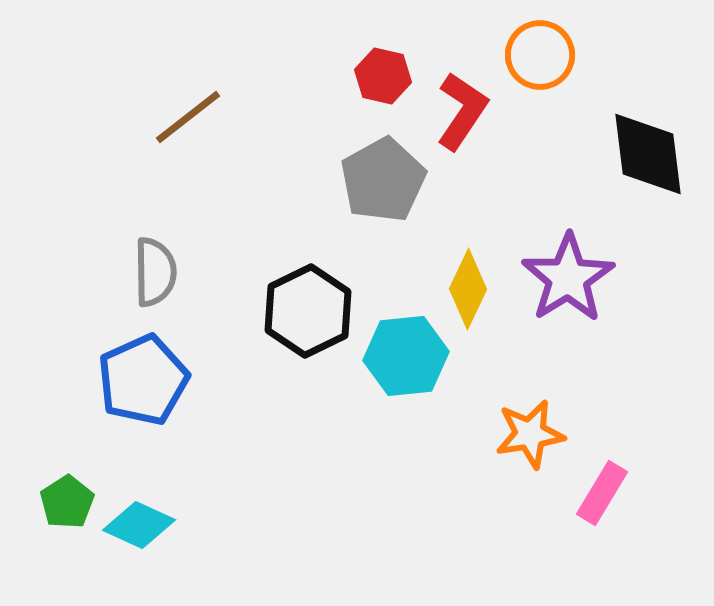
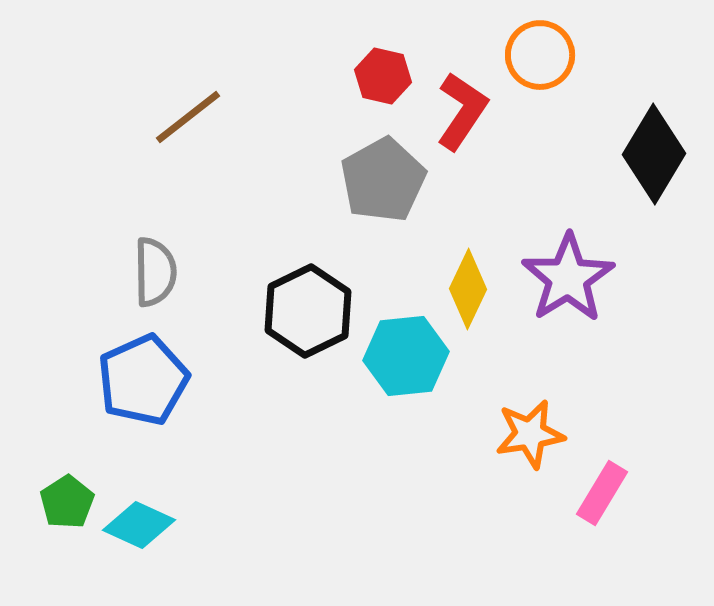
black diamond: moved 6 px right; rotated 38 degrees clockwise
